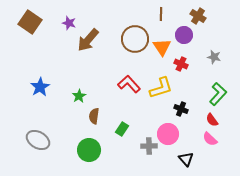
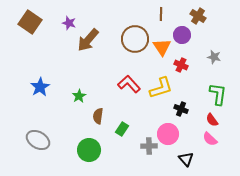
purple circle: moved 2 px left
red cross: moved 1 px down
green L-shape: rotated 35 degrees counterclockwise
brown semicircle: moved 4 px right
